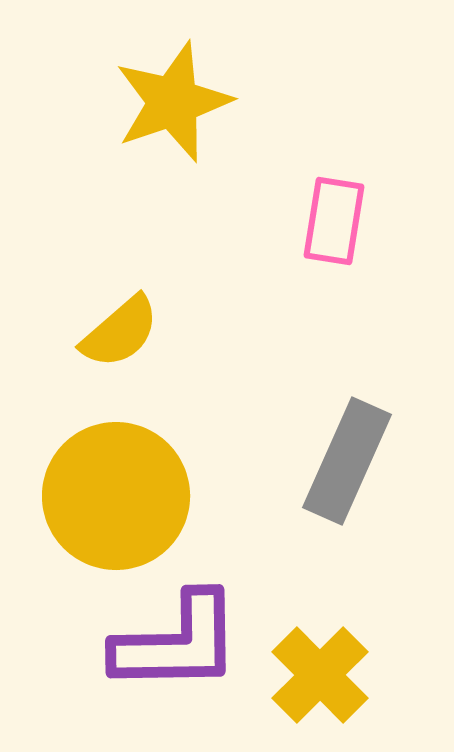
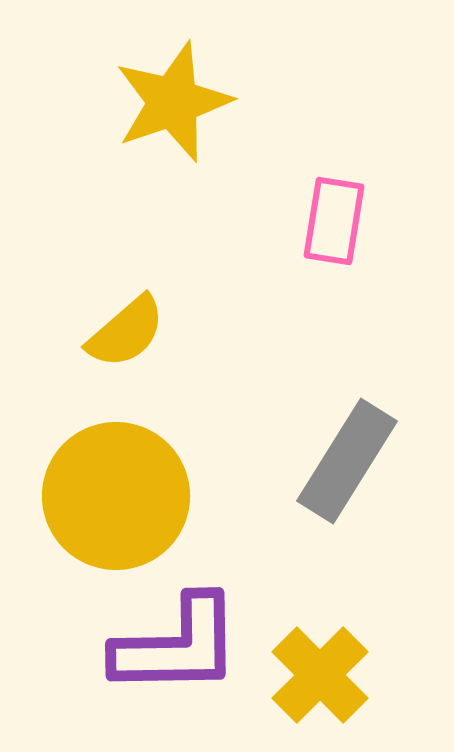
yellow semicircle: moved 6 px right
gray rectangle: rotated 8 degrees clockwise
purple L-shape: moved 3 px down
